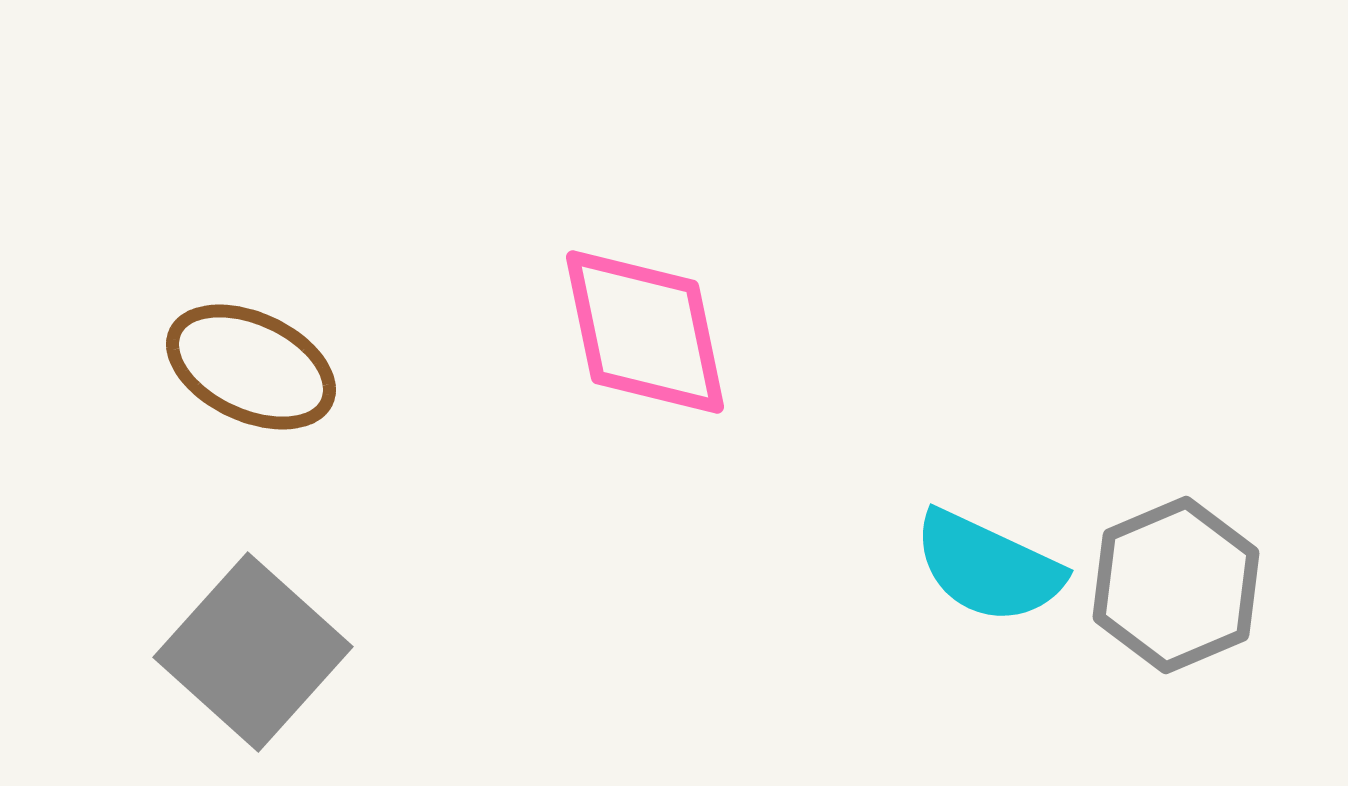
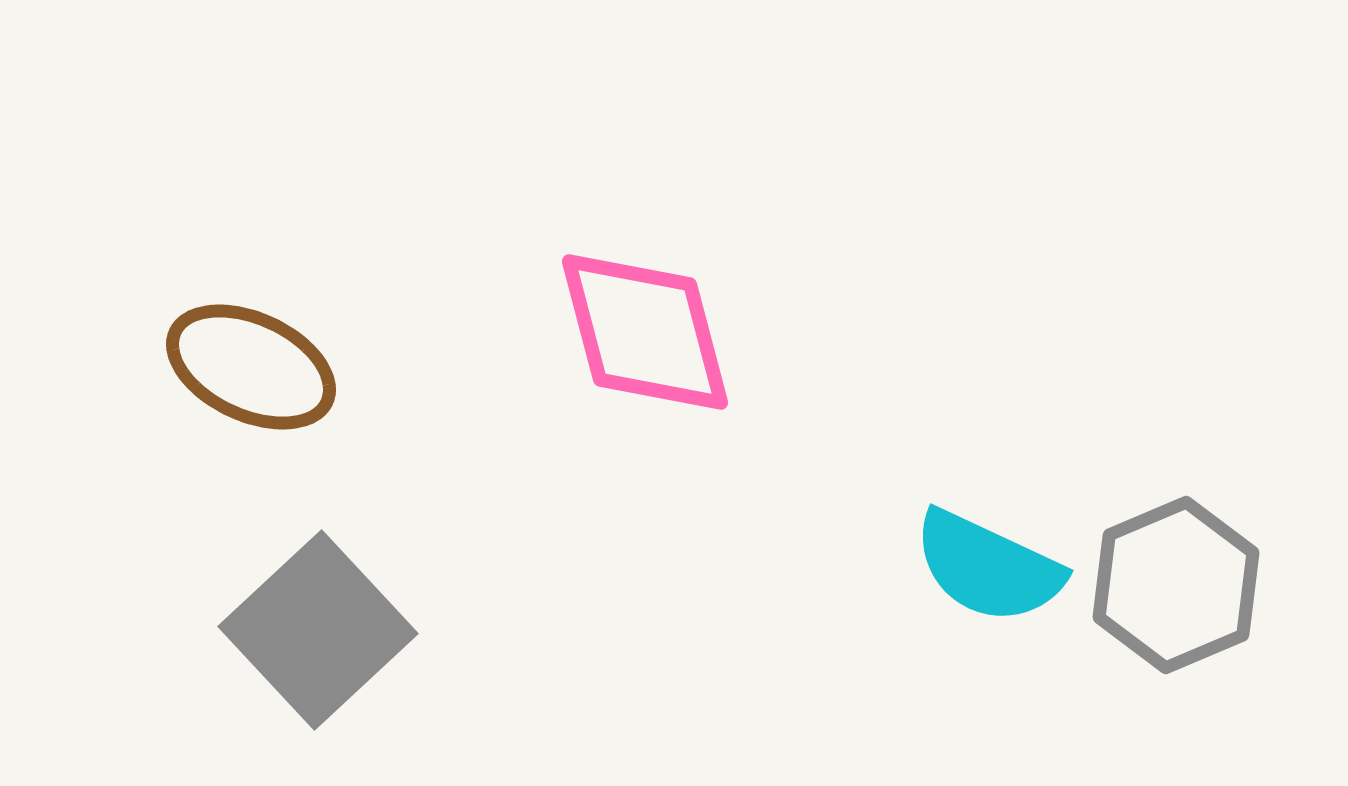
pink diamond: rotated 3 degrees counterclockwise
gray square: moved 65 px right, 22 px up; rotated 5 degrees clockwise
